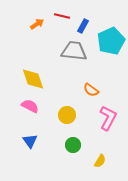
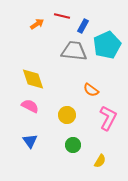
cyan pentagon: moved 4 px left, 4 px down
